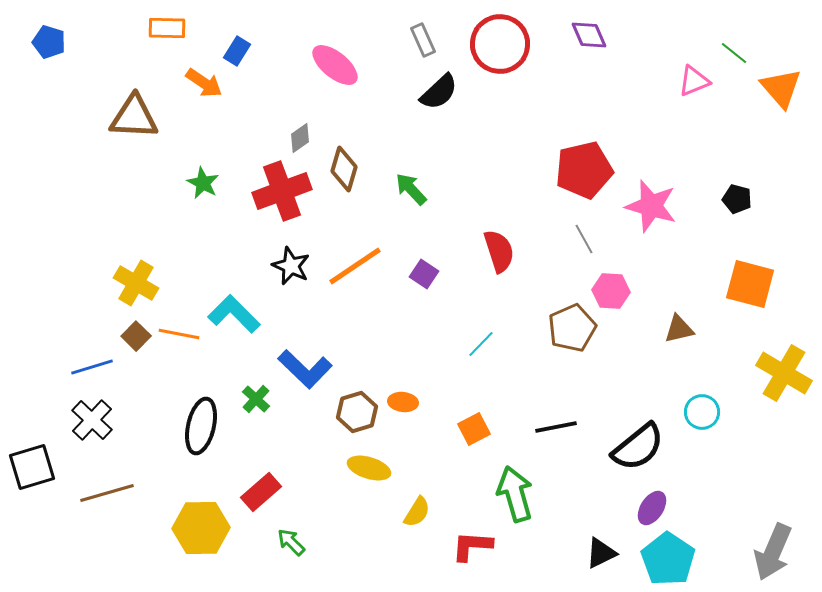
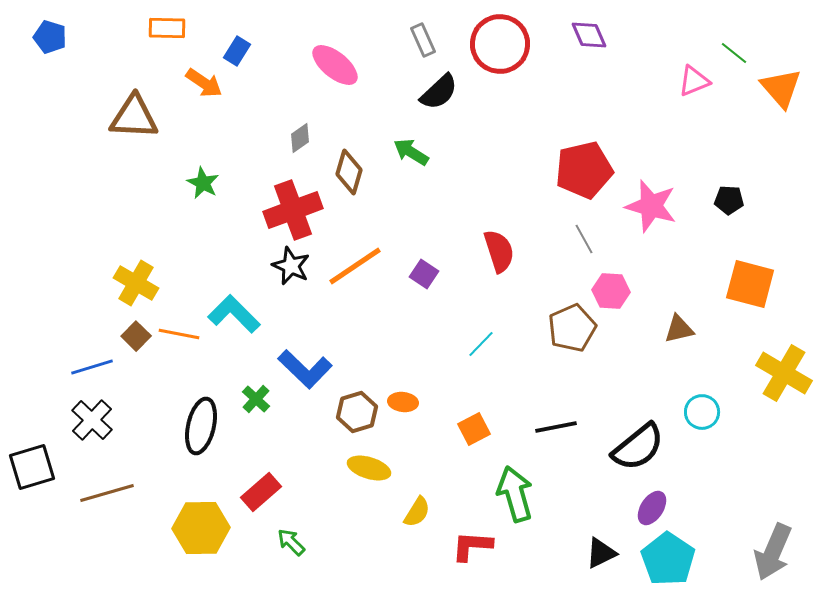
blue pentagon at (49, 42): moved 1 px right, 5 px up
brown diamond at (344, 169): moved 5 px right, 3 px down
green arrow at (411, 189): moved 37 px up; rotated 15 degrees counterclockwise
red cross at (282, 191): moved 11 px right, 19 px down
black pentagon at (737, 199): moved 8 px left, 1 px down; rotated 12 degrees counterclockwise
